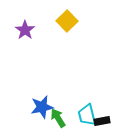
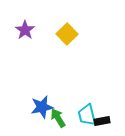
yellow square: moved 13 px down
